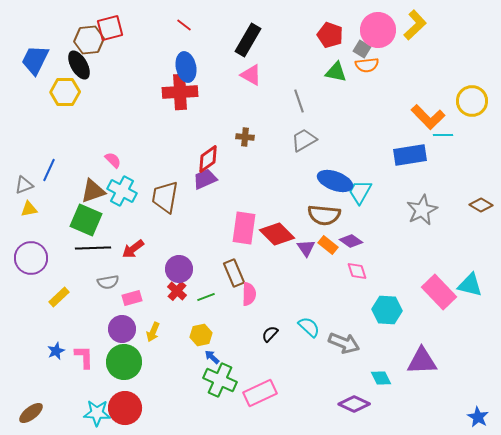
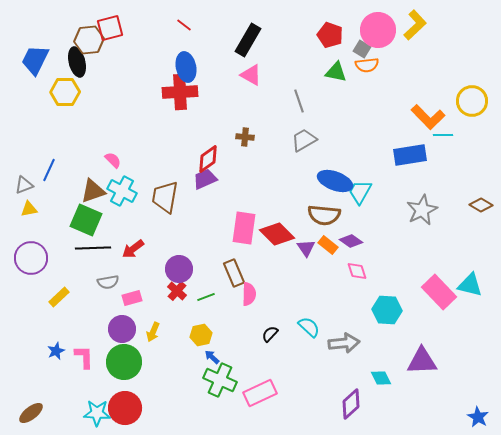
black ellipse at (79, 65): moved 2 px left, 3 px up; rotated 16 degrees clockwise
gray arrow at (344, 343): rotated 28 degrees counterclockwise
purple diamond at (354, 404): moved 3 px left; rotated 68 degrees counterclockwise
